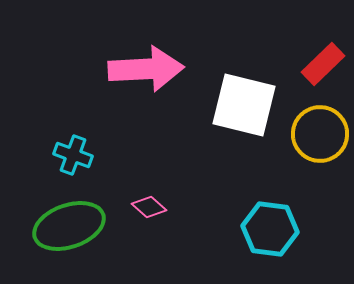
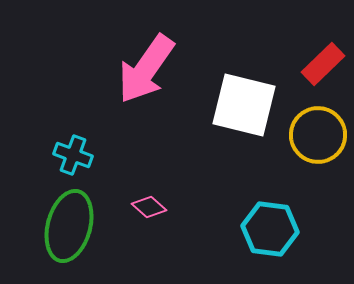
pink arrow: rotated 128 degrees clockwise
yellow circle: moved 2 px left, 1 px down
green ellipse: rotated 56 degrees counterclockwise
